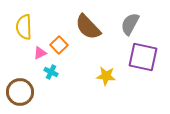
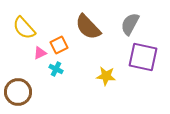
yellow semicircle: moved 1 px down; rotated 40 degrees counterclockwise
orange square: rotated 18 degrees clockwise
cyan cross: moved 5 px right, 3 px up
brown circle: moved 2 px left
